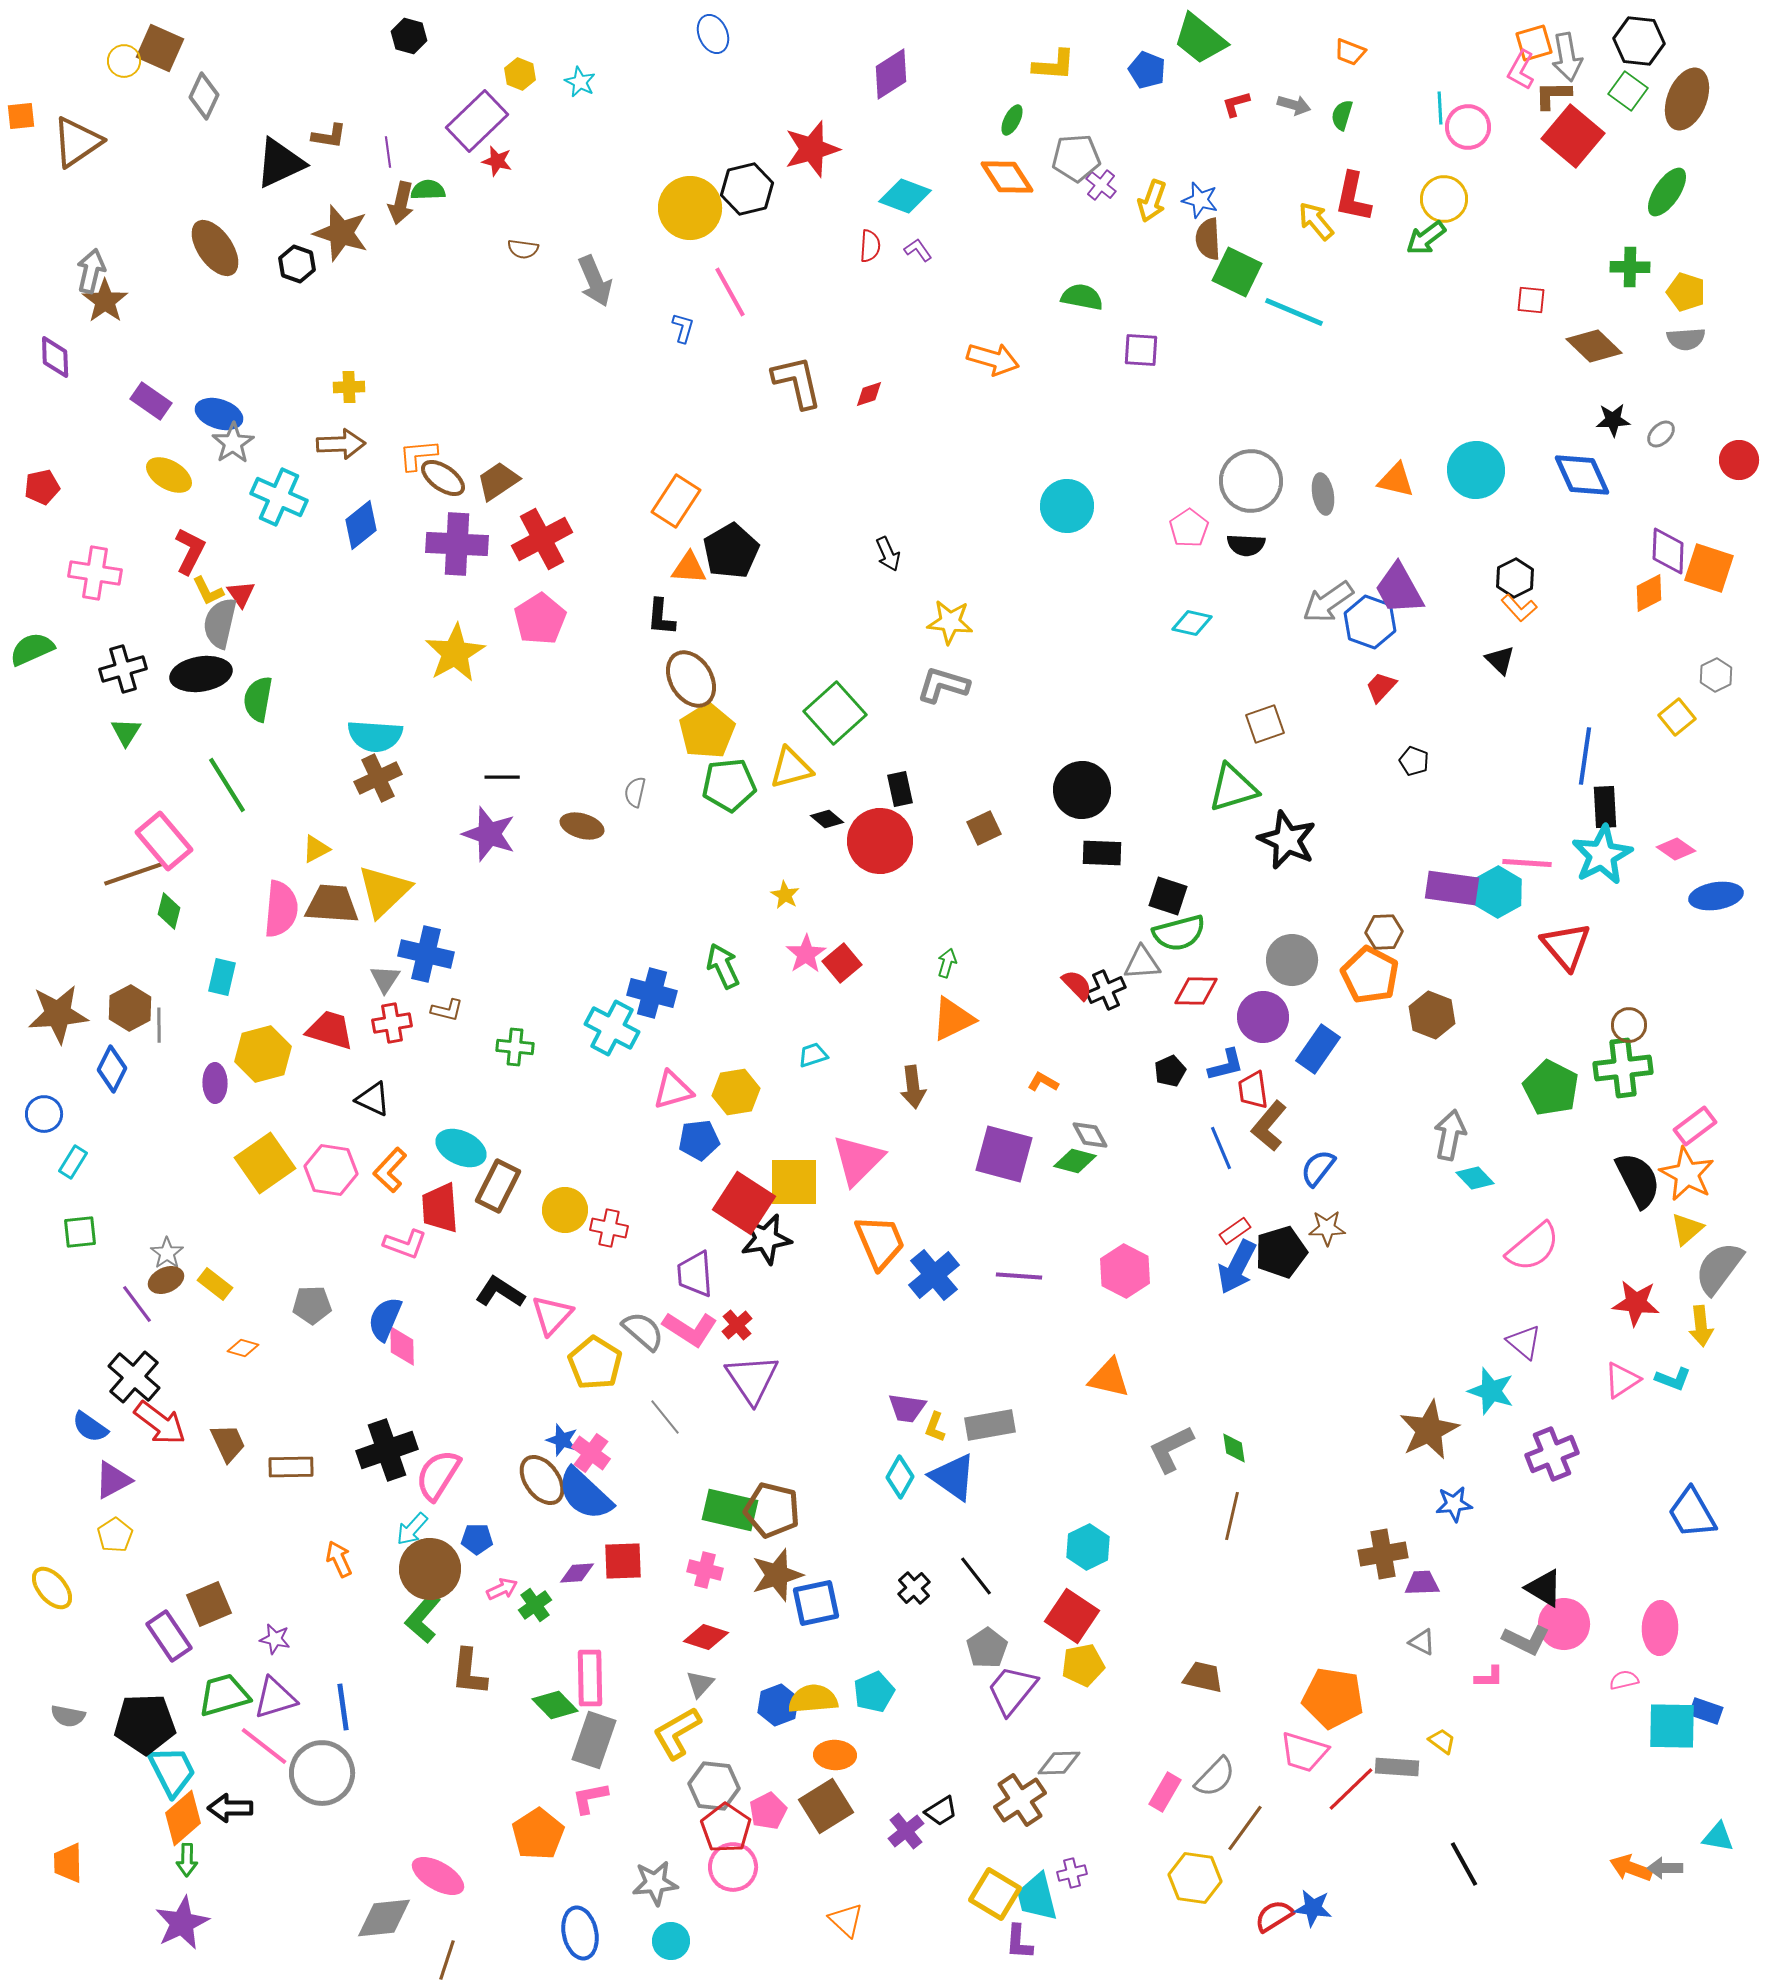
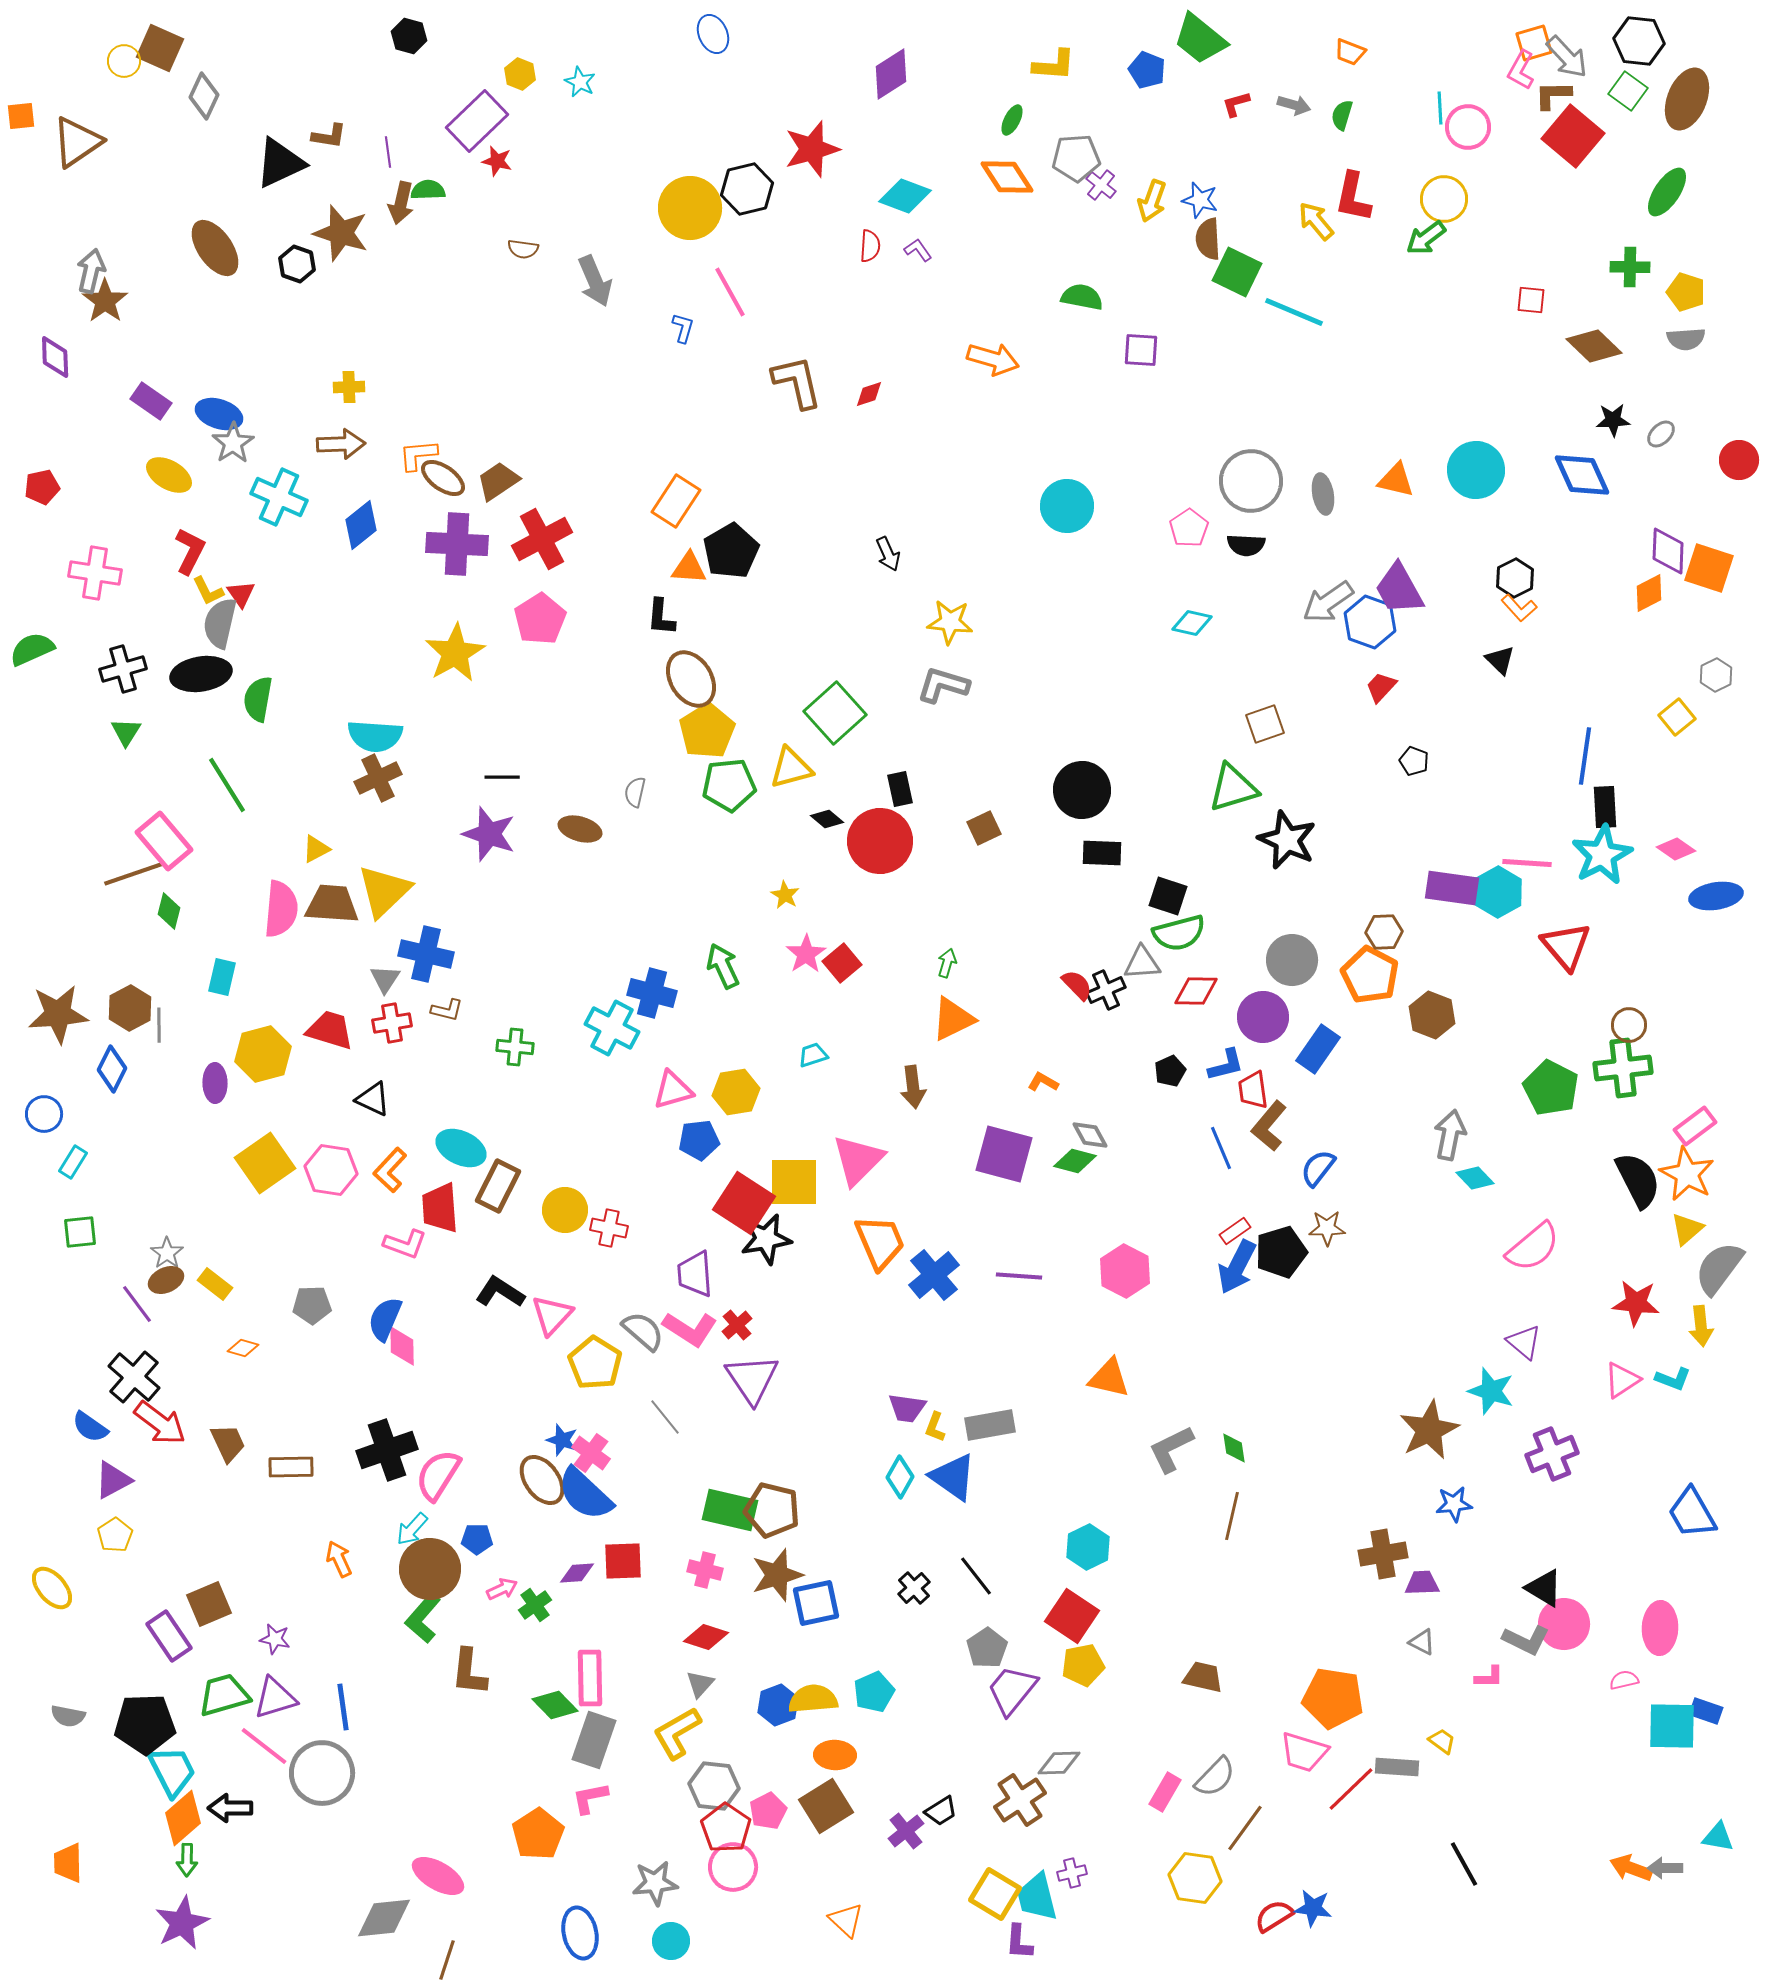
gray arrow at (1567, 57): rotated 33 degrees counterclockwise
brown ellipse at (582, 826): moved 2 px left, 3 px down
